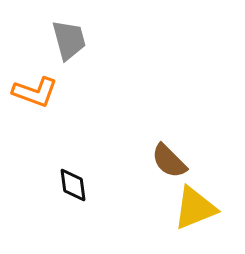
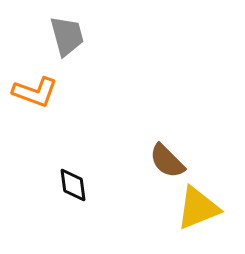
gray trapezoid: moved 2 px left, 4 px up
brown semicircle: moved 2 px left
yellow triangle: moved 3 px right
